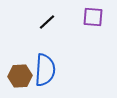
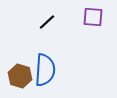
brown hexagon: rotated 20 degrees clockwise
